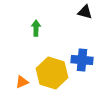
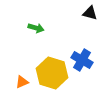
black triangle: moved 5 px right, 1 px down
green arrow: rotated 105 degrees clockwise
blue cross: rotated 25 degrees clockwise
